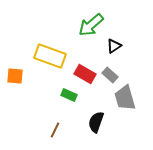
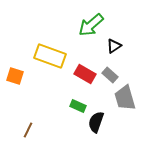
orange square: rotated 12 degrees clockwise
green rectangle: moved 9 px right, 11 px down
brown line: moved 27 px left
